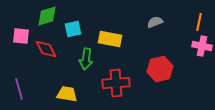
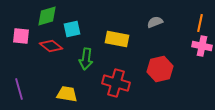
orange line: moved 1 px right, 1 px down
cyan square: moved 1 px left
yellow rectangle: moved 7 px right
red diamond: moved 5 px right, 3 px up; rotated 25 degrees counterclockwise
red cross: rotated 20 degrees clockwise
